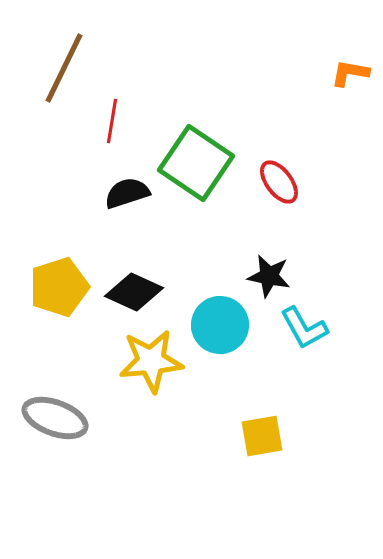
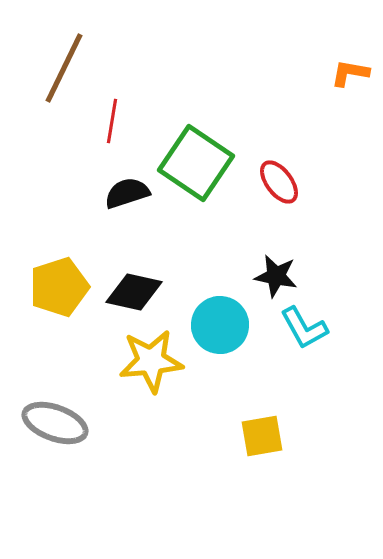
black star: moved 7 px right
black diamond: rotated 12 degrees counterclockwise
gray ellipse: moved 5 px down
